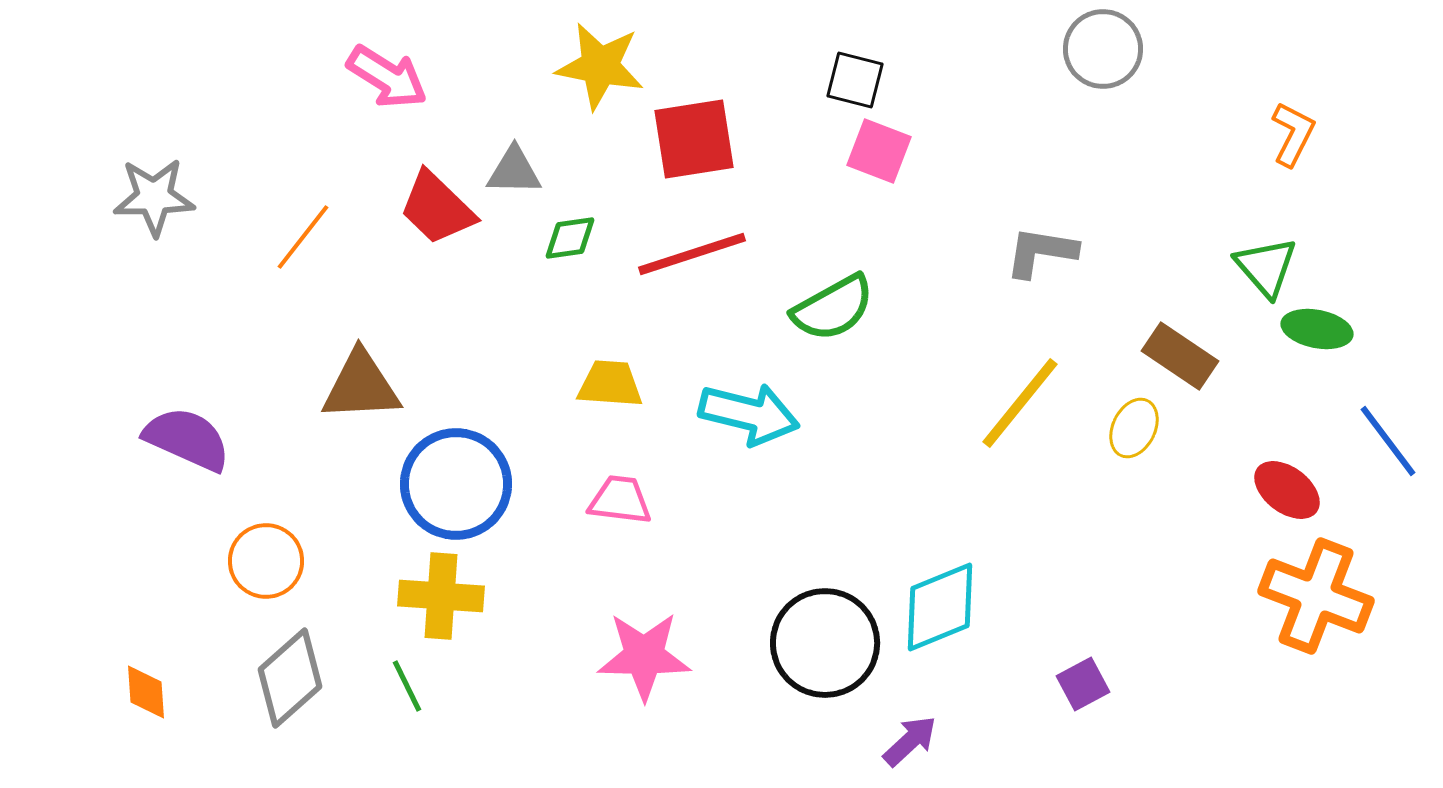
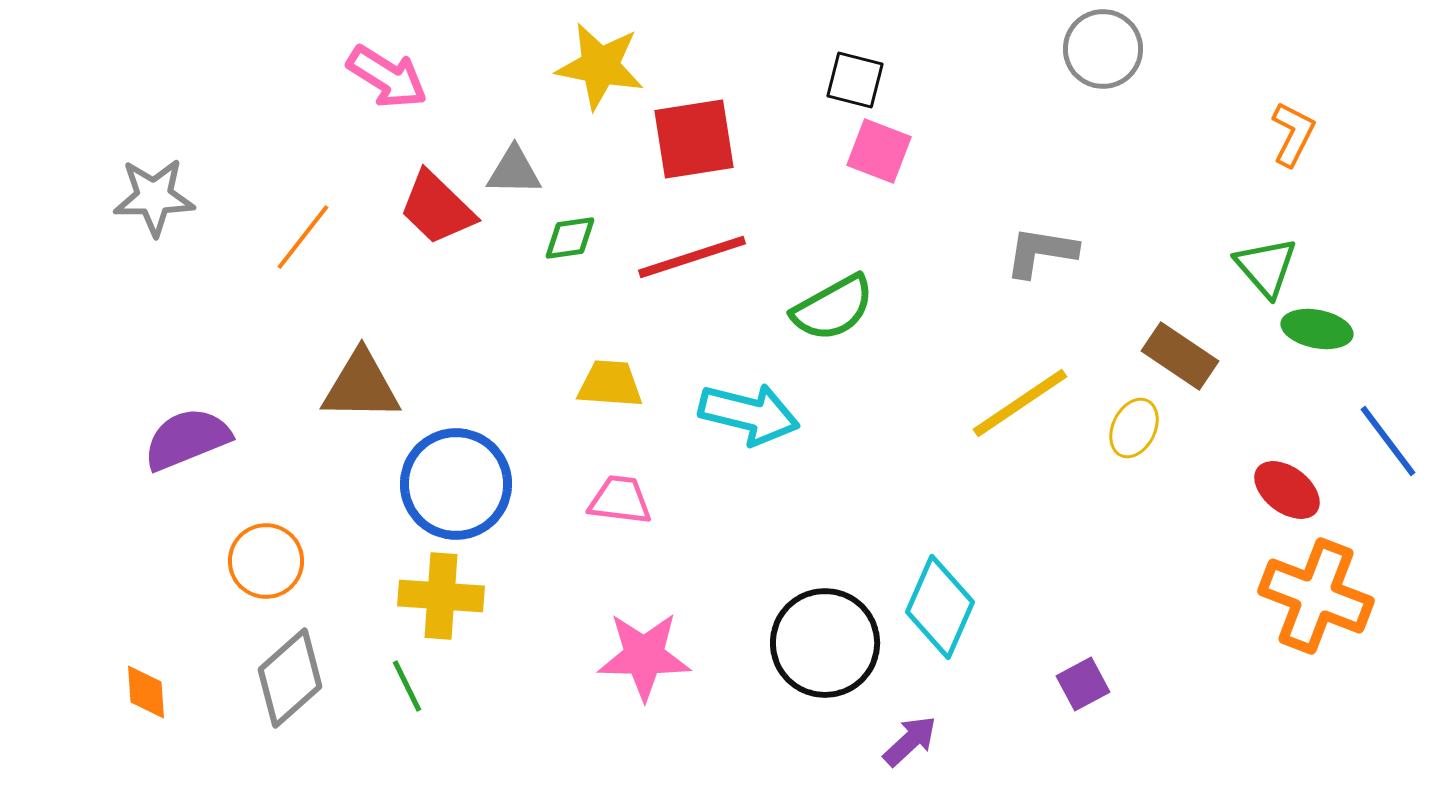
red line: moved 3 px down
brown triangle: rotated 4 degrees clockwise
yellow line: rotated 17 degrees clockwise
purple semicircle: rotated 46 degrees counterclockwise
cyan diamond: rotated 44 degrees counterclockwise
